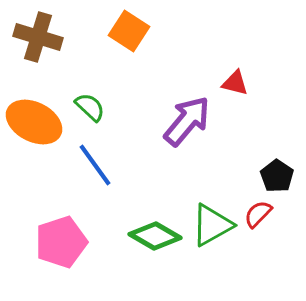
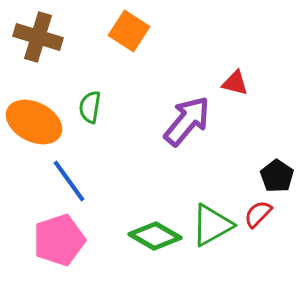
green semicircle: rotated 124 degrees counterclockwise
blue line: moved 26 px left, 16 px down
pink pentagon: moved 2 px left, 2 px up
